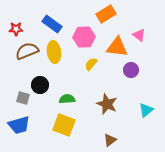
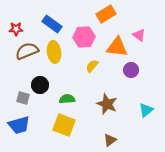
yellow semicircle: moved 1 px right, 2 px down
